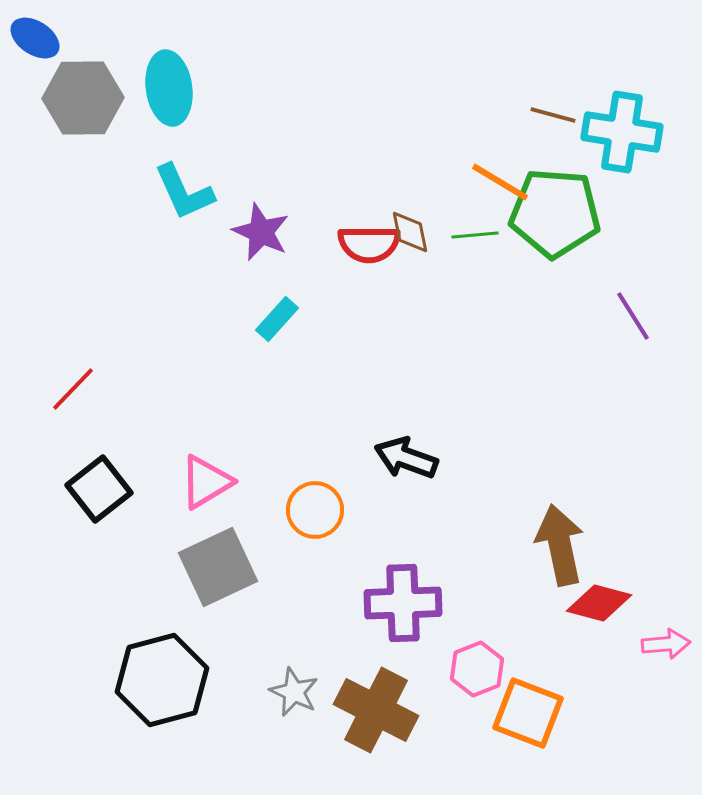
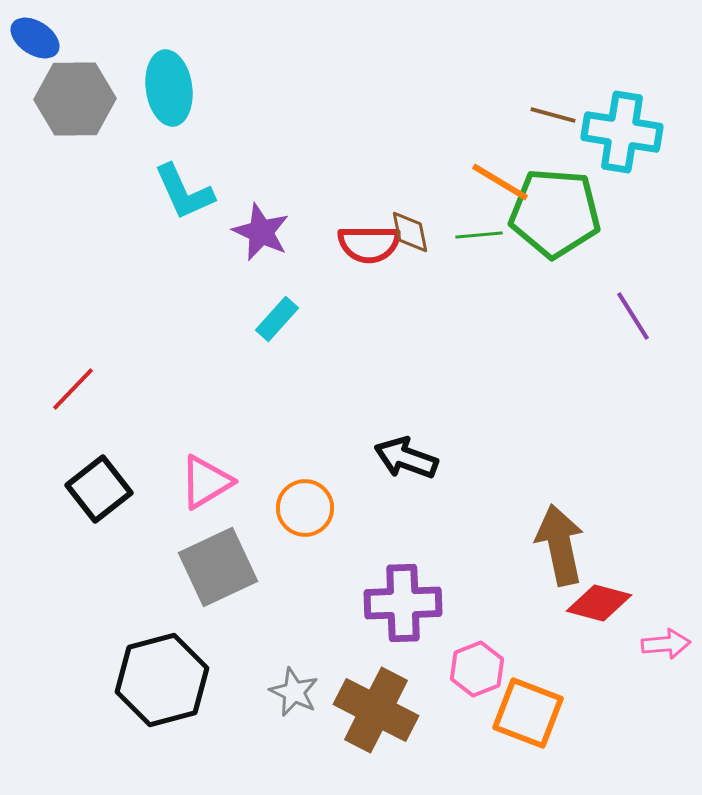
gray hexagon: moved 8 px left, 1 px down
green line: moved 4 px right
orange circle: moved 10 px left, 2 px up
